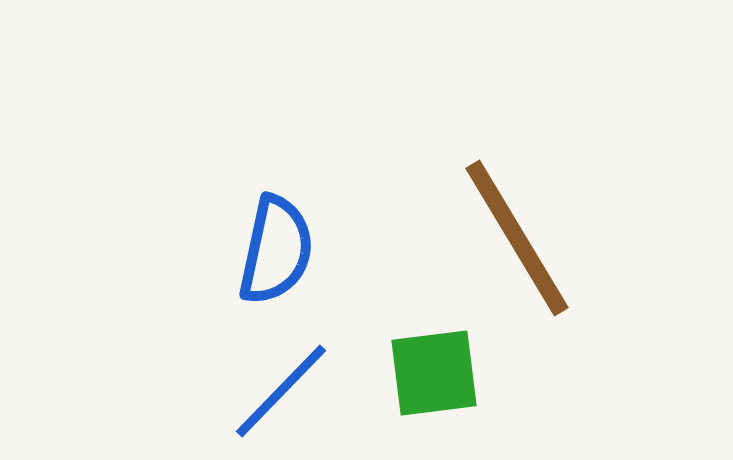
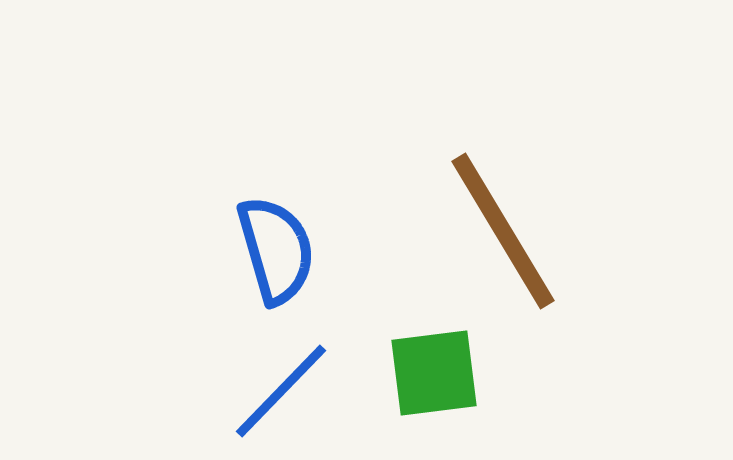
brown line: moved 14 px left, 7 px up
blue semicircle: rotated 28 degrees counterclockwise
